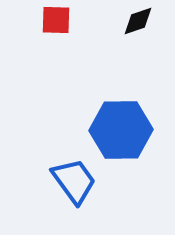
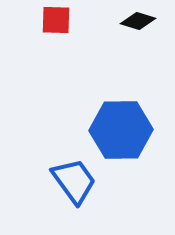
black diamond: rotated 36 degrees clockwise
